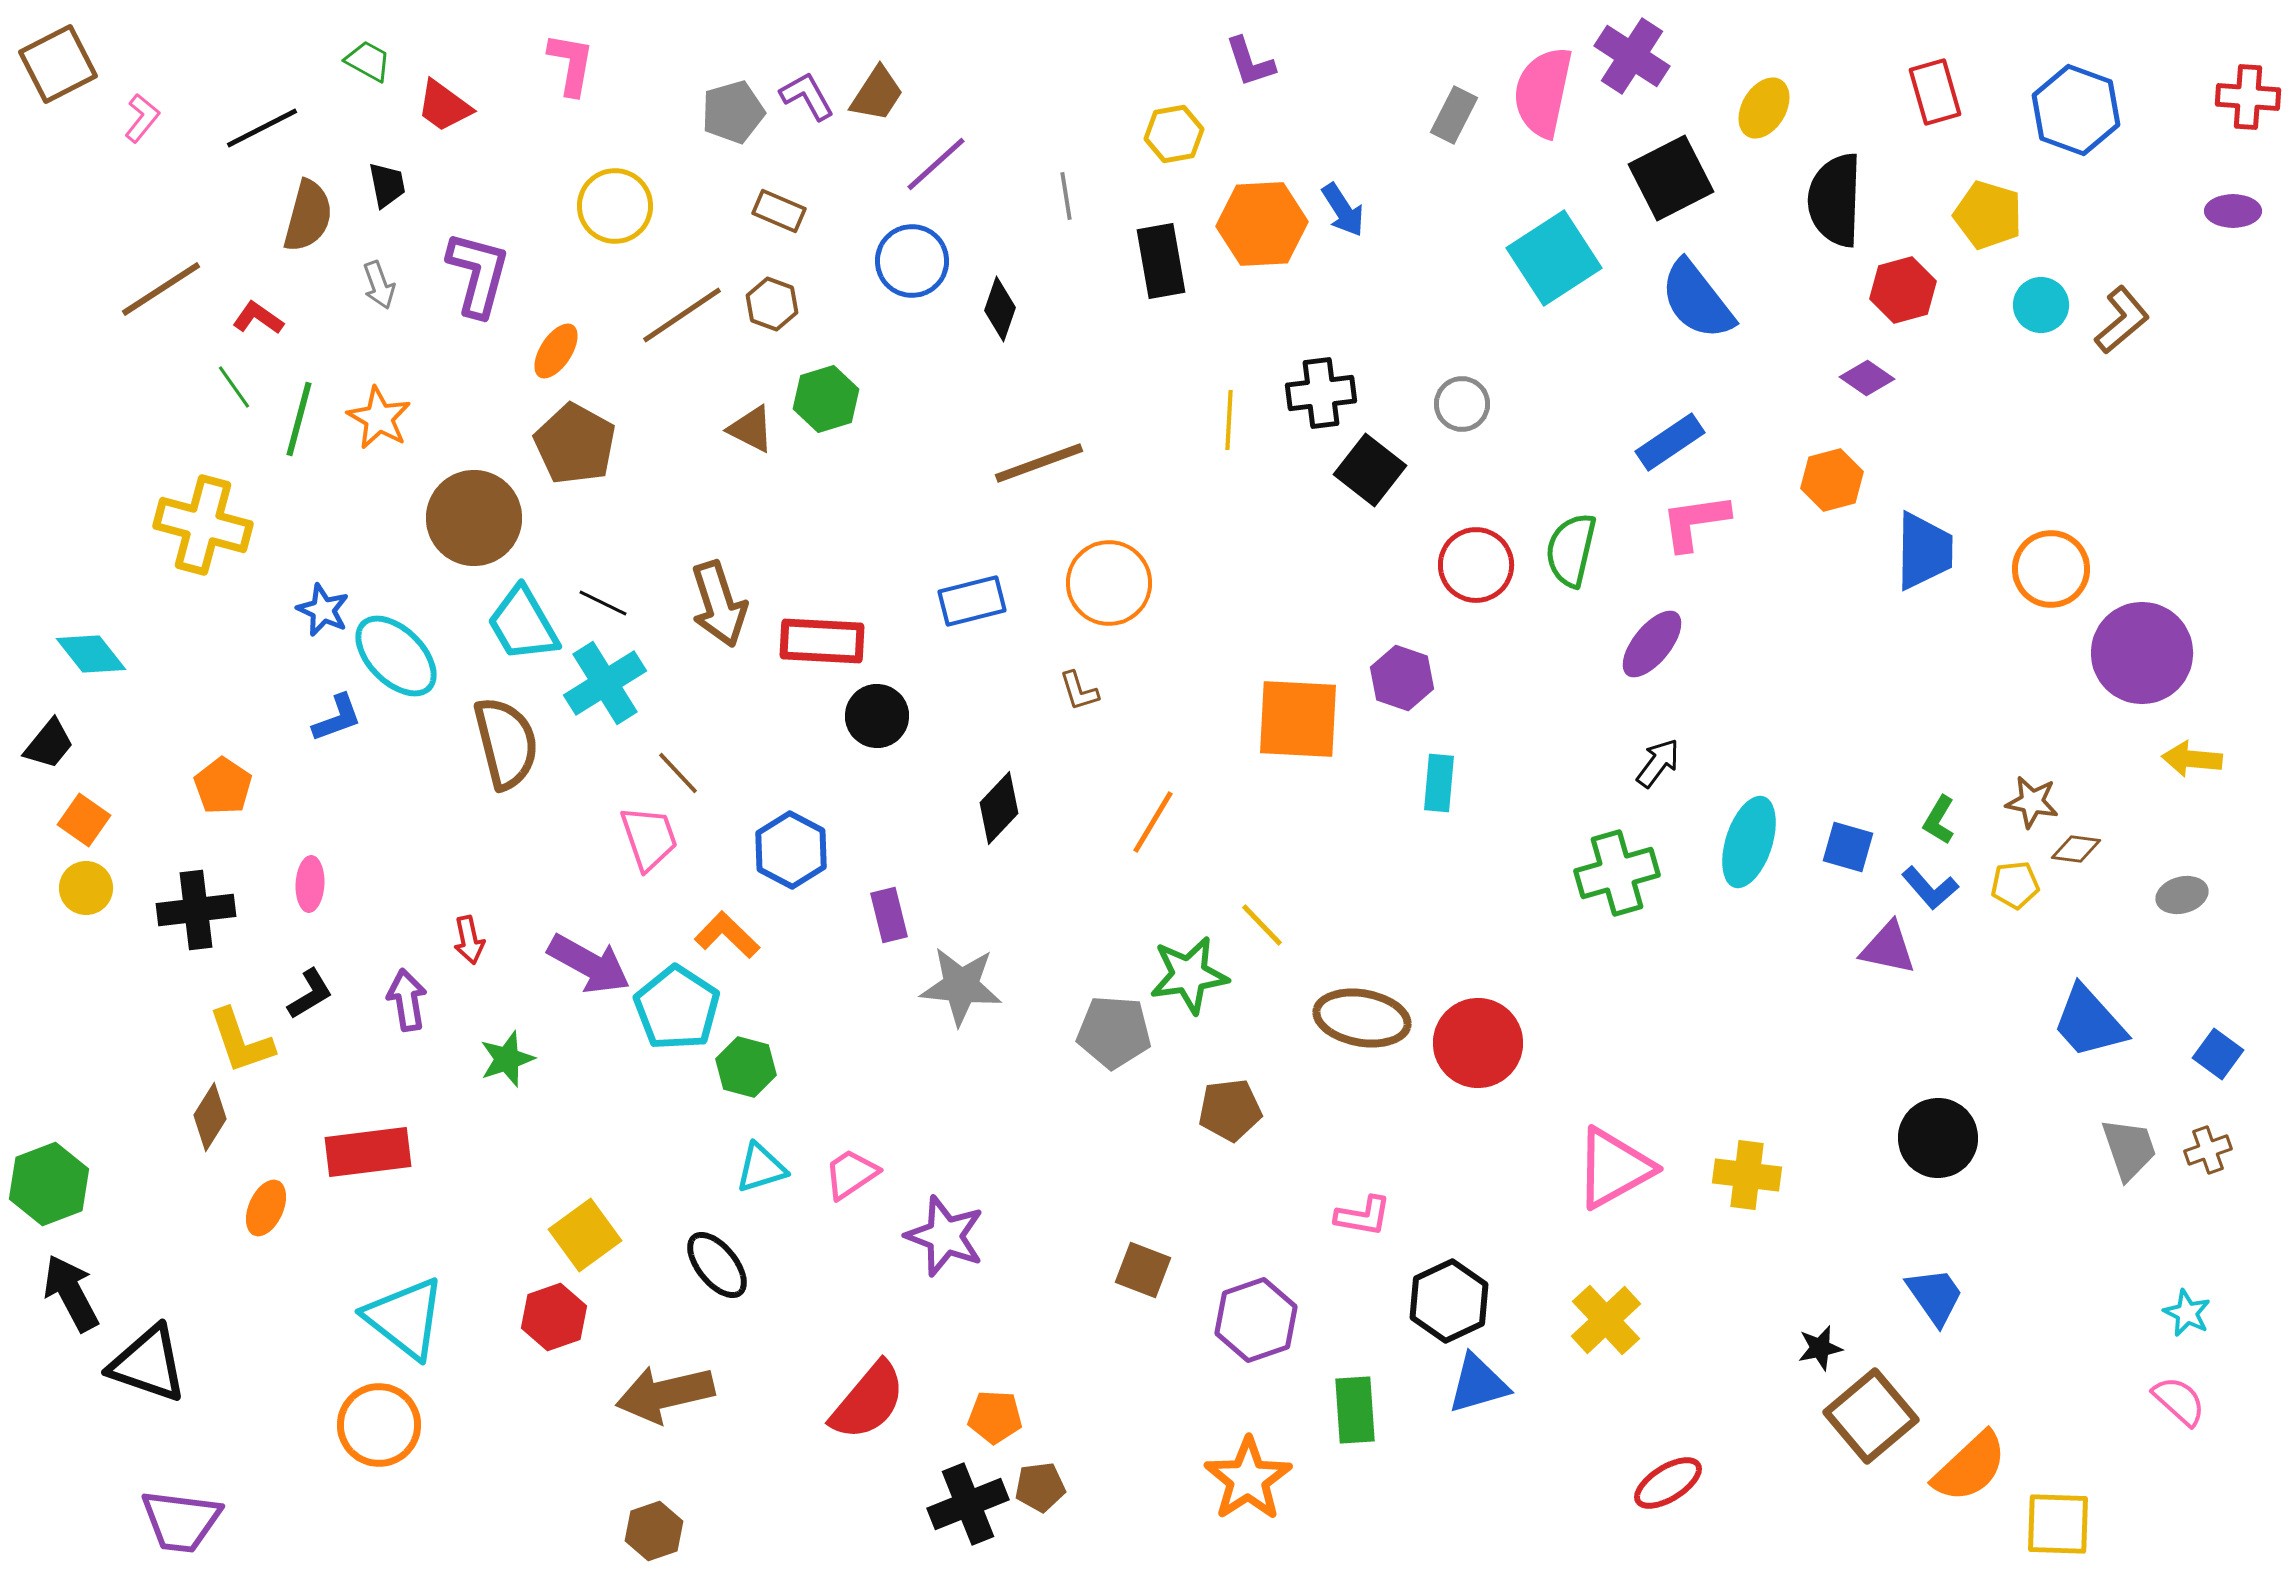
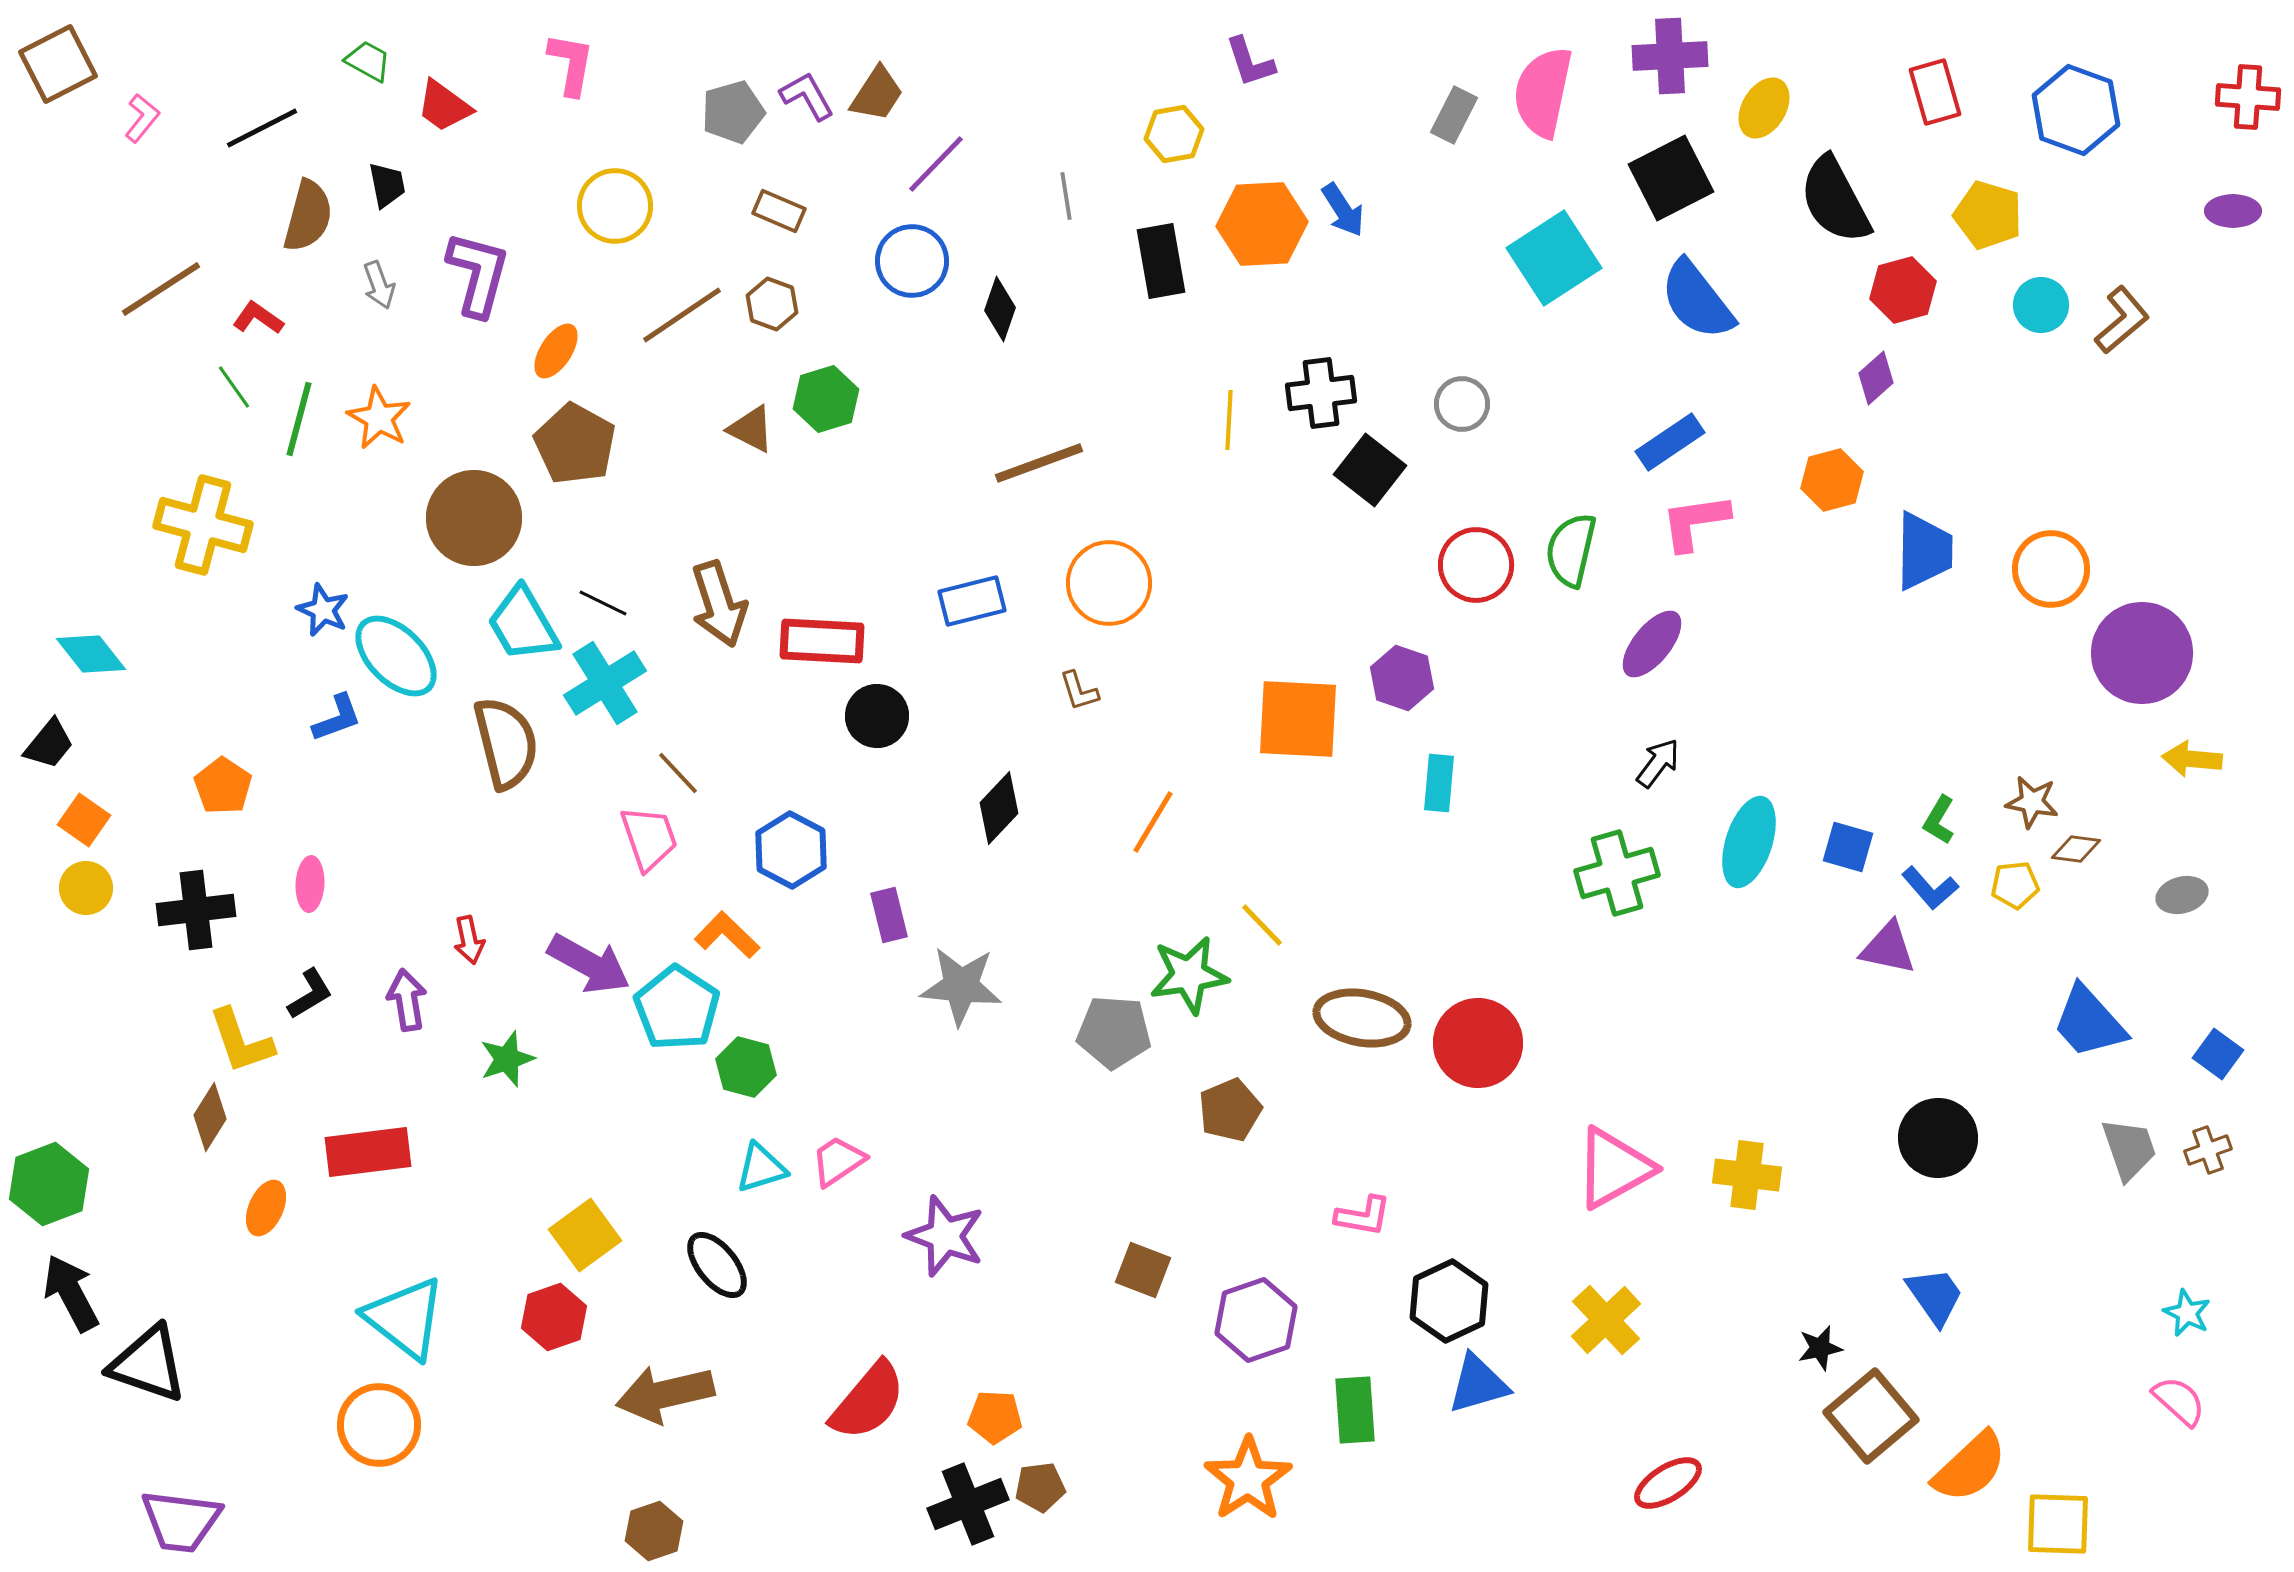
purple cross at (1632, 56): moved 38 px right; rotated 36 degrees counterclockwise
purple line at (936, 164): rotated 4 degrees counterclockwise
black semicircle at (1835, 200): rotated 30 degrees counterclockwise
purple diamond at (1867, 378): moved 9 px right; rotated 76 degrees counterclockwise
brown pentagon at (1230, 1110): rotated 16 degrees counterclockwise
pink trapezoid at (851, 1174): moved 13 px left, 13 px up
